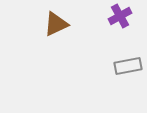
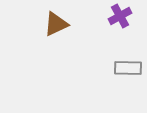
gray rectangle: moved 2 px down; rotated 12 degrees clockwise
